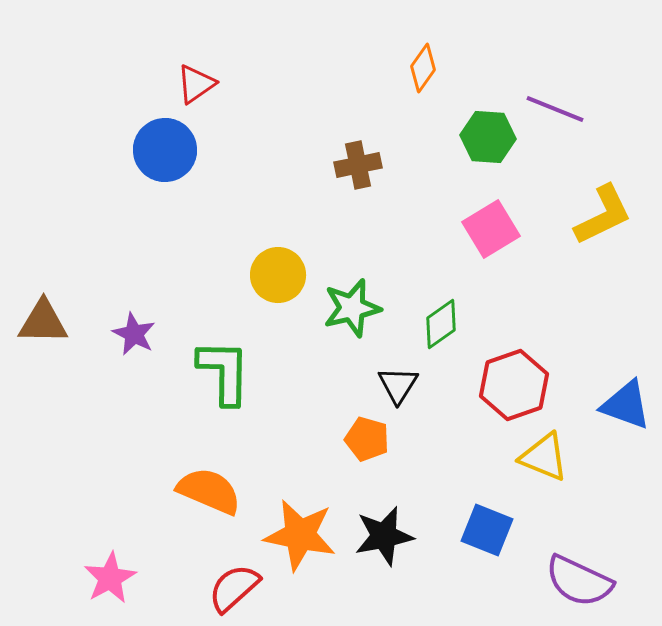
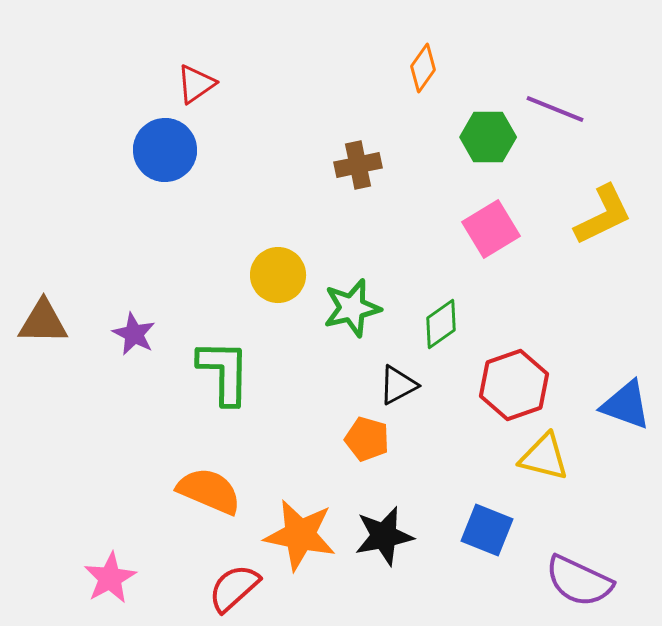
green hexagon: rotated 4 degrees counterclockwise
black triangle: rotated 30 degrees clockwise
yellow triangle: rotated 8 degrees counterclockwise
